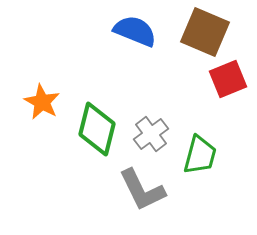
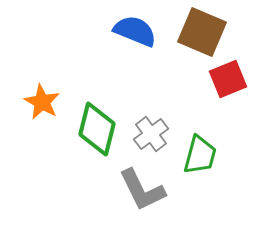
brown square: moved 3 px left
